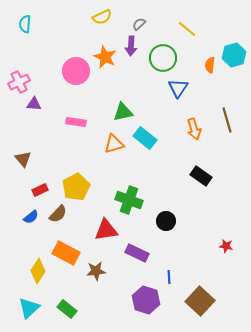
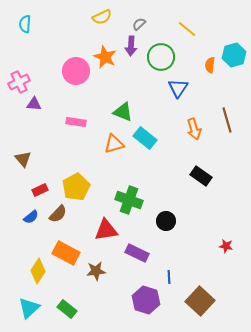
green circle: moved 2 px left, 1 px up
green triangle: rotated 35 degrees clockwise
